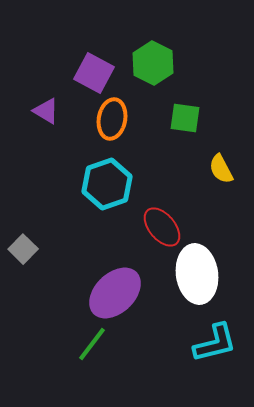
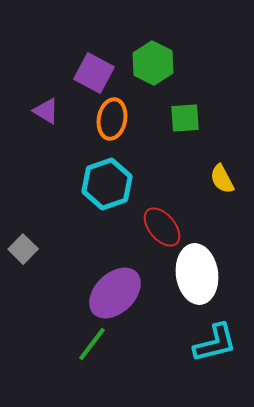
green square: rotated 12 degrees counterclockwise
yellow semicircle: moved 1 px right, 10 px down
